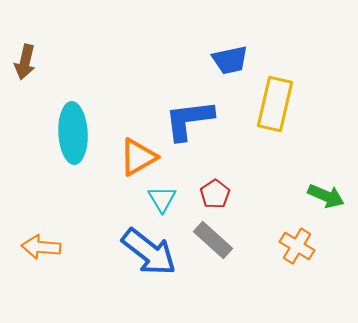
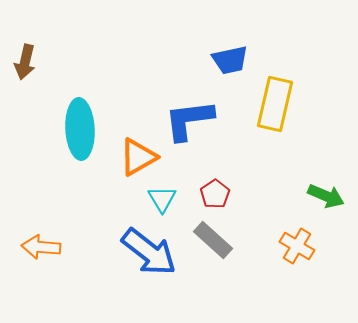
cyan ellipse: moved 7 px right, 4 px up
